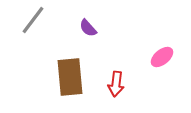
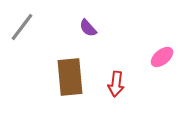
gray line: moved 11 px left, 7 px down
